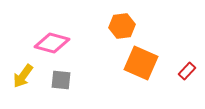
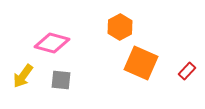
orange hexagon: moved 2 px left, 1 px down; rotated 20 degrees counterclockwise
